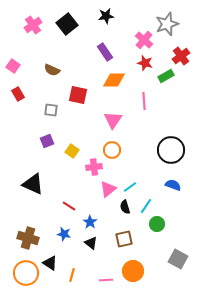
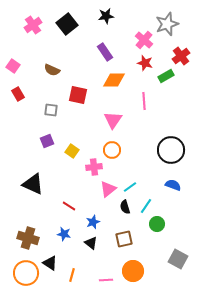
blue star at (90, 222): moved 3 px right; rotated 16 degrees clockwise
